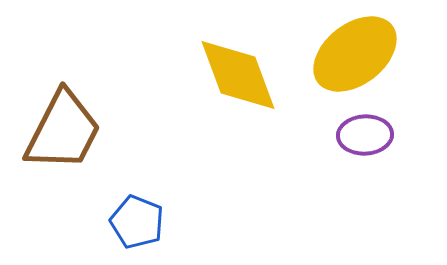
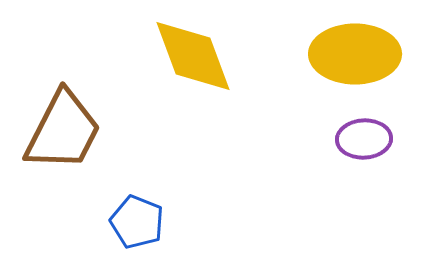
yellow ellipse: rotated 38 degrees clockwise
yellow diamond: moved 45 px left, 19 px up
purple ellipse: moved 1 px left, 4 px down
